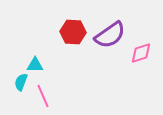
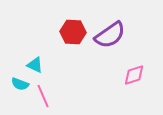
pink diamond: moved 7 px left, 22 px down
cyan triangle: rotated 24 degrees clockwise
cyan semicircle: moved 1 px left, 2 px down; rotated 90 degrees counterclockwise
